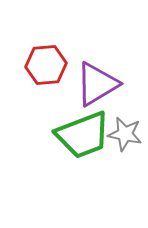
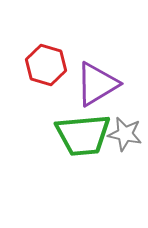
red hexagon: rotated 21 degrees clockwise
green trapezoid: rotated 16 degrees clockwise
